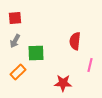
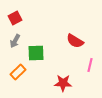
red square: rotated 24 degrees counterclockwise
red semicircle: rotated 66 degrees counterclockwise
